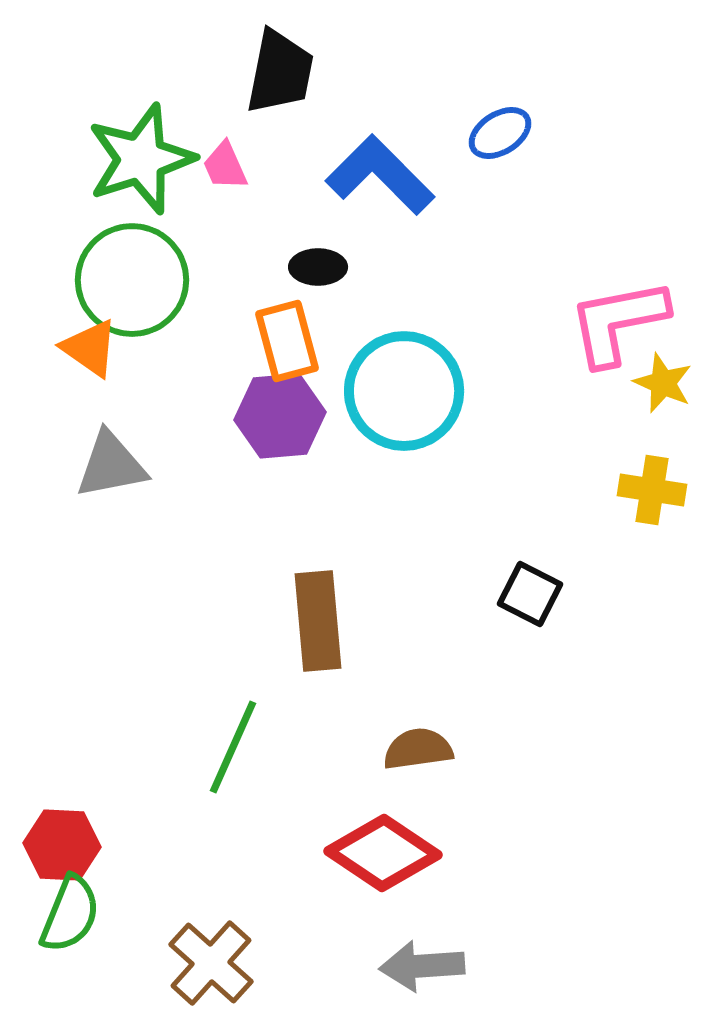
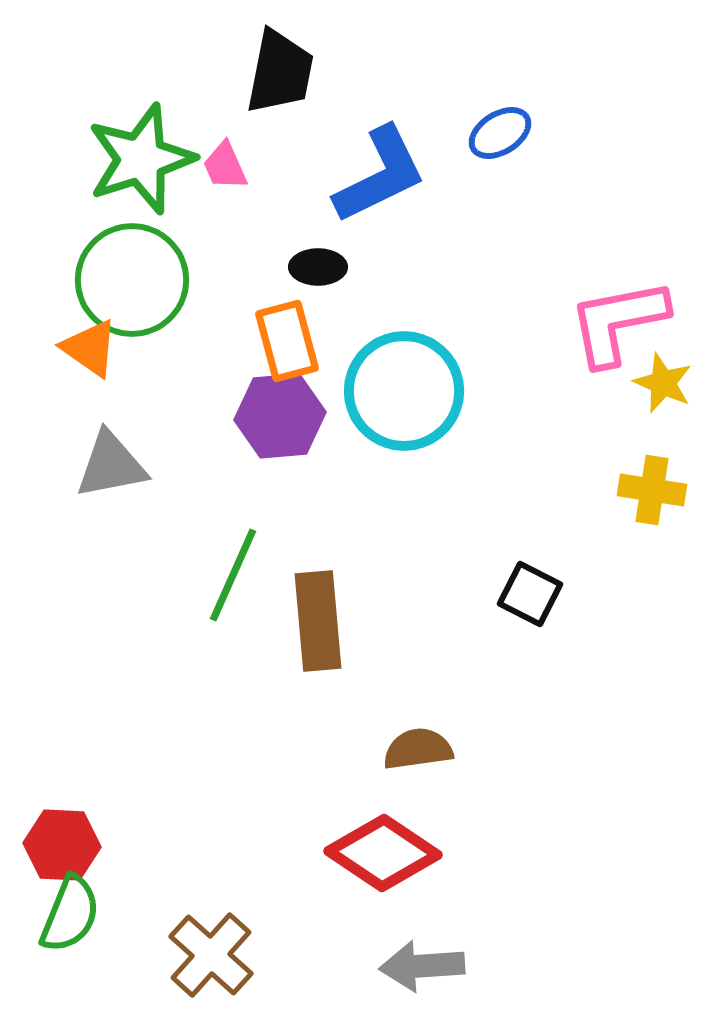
blue L-shape: rotated 109 degrees clockwise
green line: moved 172 px up
brown cross: moved 8 px up
